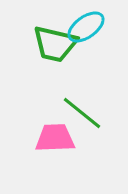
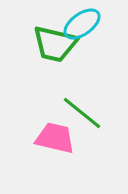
cyan ellipse: moved 4 px left, 3 px up
pink trapezoid: rotated 15 degrees clockwise
